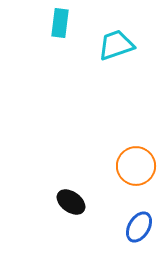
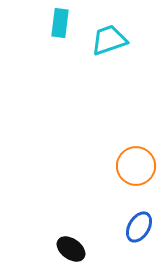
cyan trapezoid: moved 7 px left, 5 px up
black ellipse: moved 47 px down
